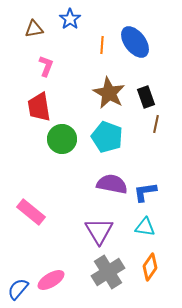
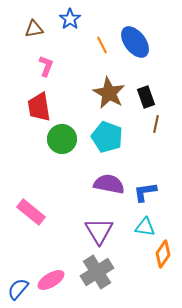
orange line: rotated 30 degrees counterclockwise
purple semicircle: moved 3 px left
orange diamond: moved 13 px right, 13 px up
gray cross: moved 11 px left
